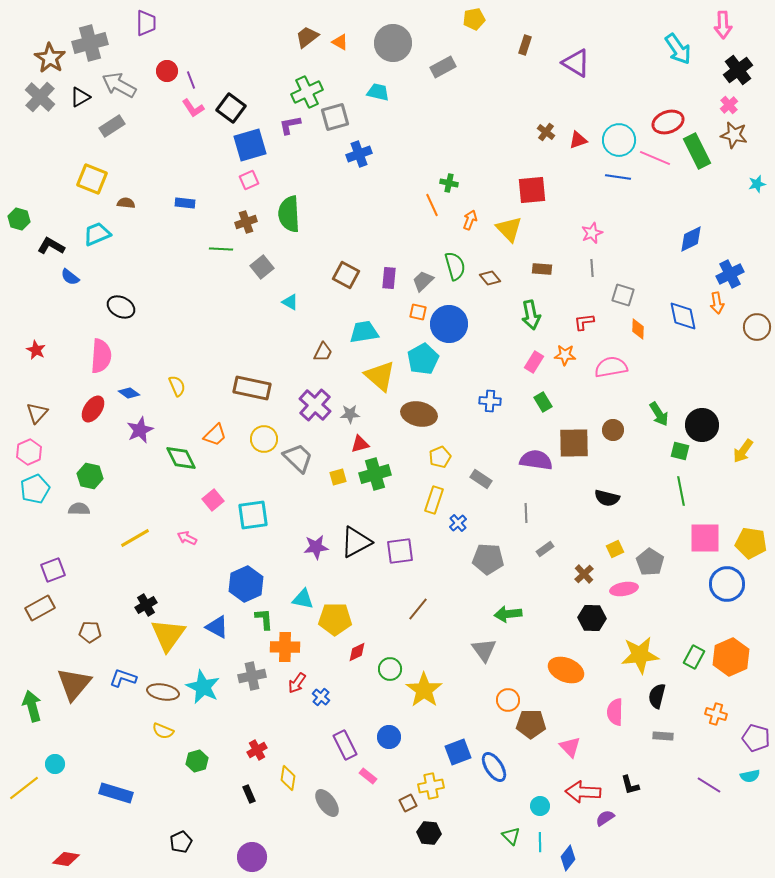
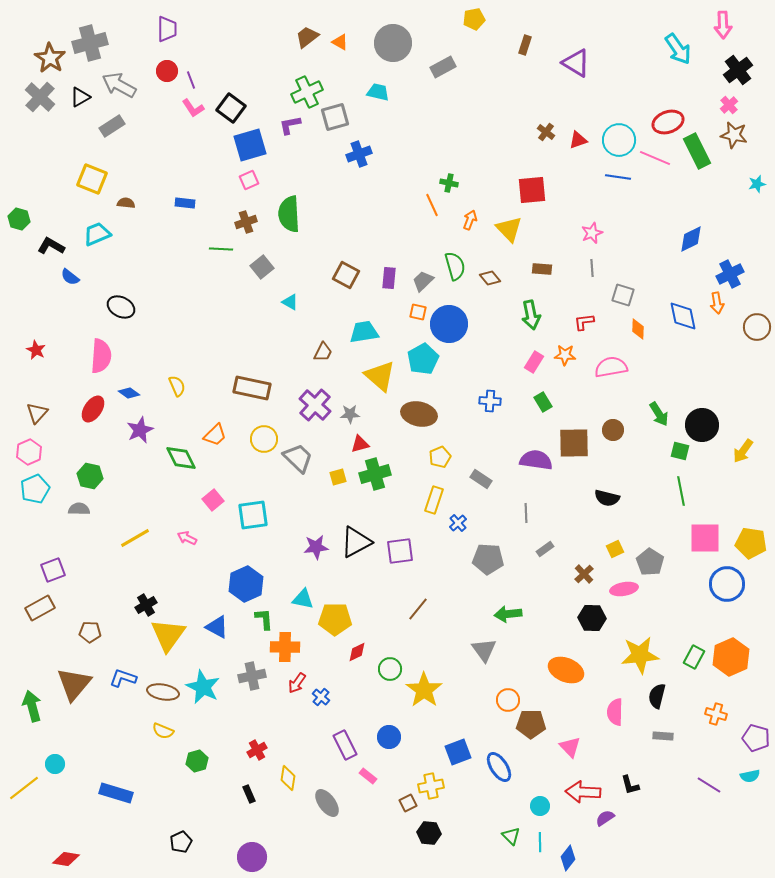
purple trapezoid at (146, 23): moved 21 px right, 6 px down
blue ellipse at (494, 767): moved 5 px right
